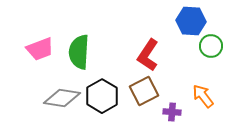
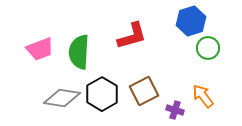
blue hexagon: rotated 20 degrees counterclockwise
green circle: moved 3 px left, 2 px down
red L-shape: moved 16 px left, 19 px up; rotated 140 degrees counterclockwise
black hexagon: moved 2 px up
purple cross: moved 3 px right, 2 px up; rotated 12 degrees clockwise
